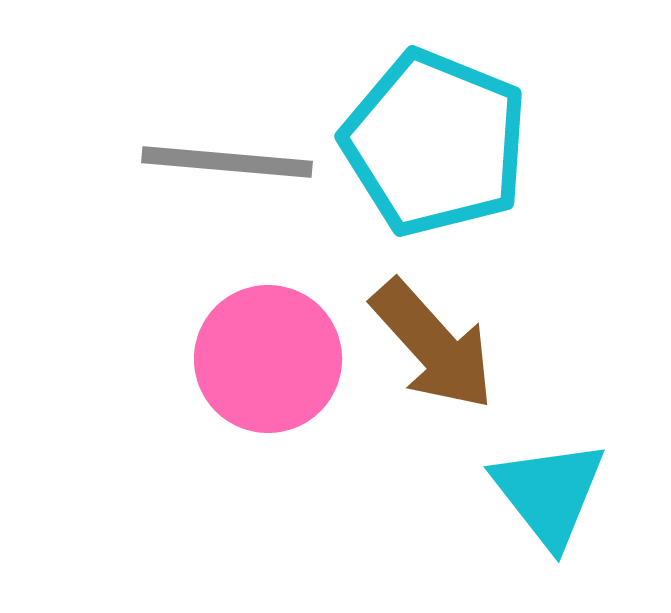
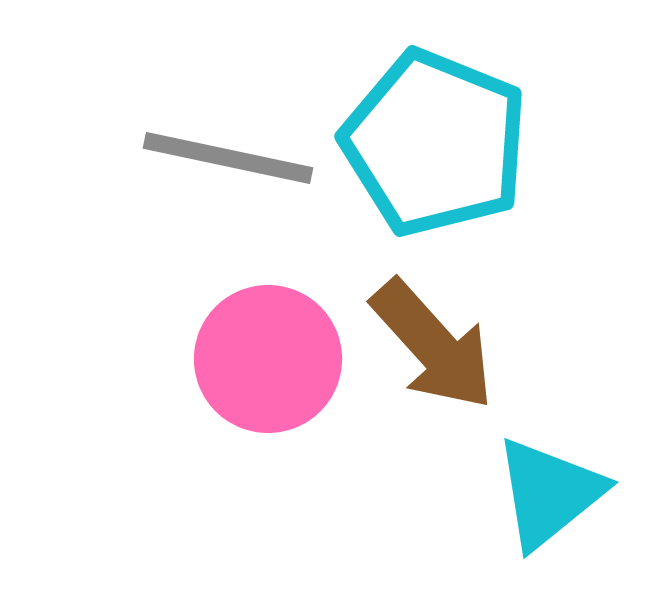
gray line: moved 1 px right, 4 px up; rotated 7 degrees clockwise
cyan triangle: rotated 29 degrees clockwise
